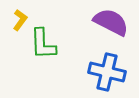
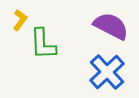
purple semicircle: moved 4 px down
blue cross: rotated 33 degrees clockwise
